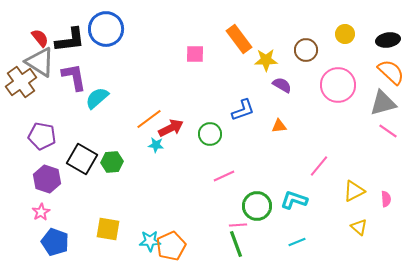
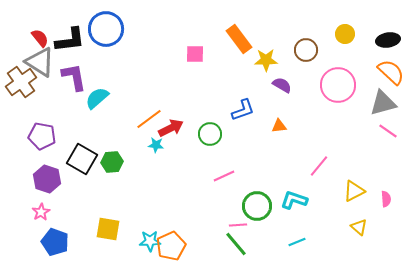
green line at (236, 244): rotated 20 degrees counterclockwise
